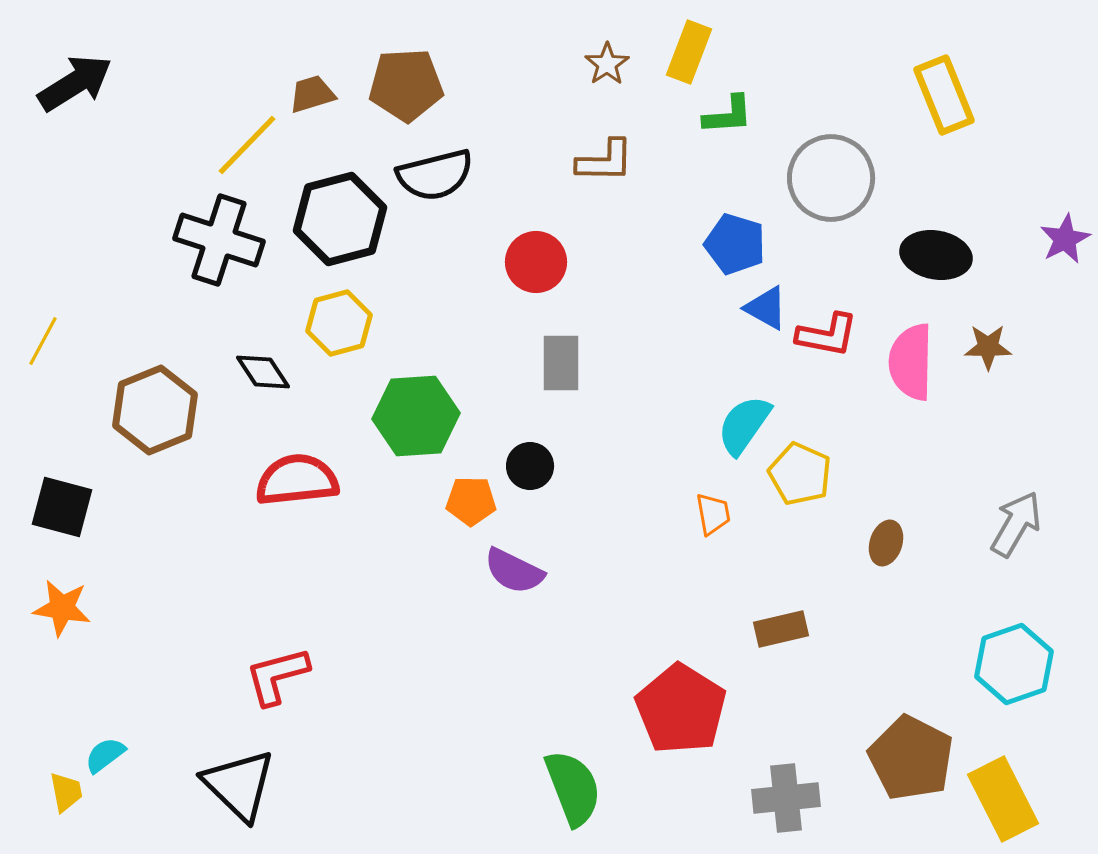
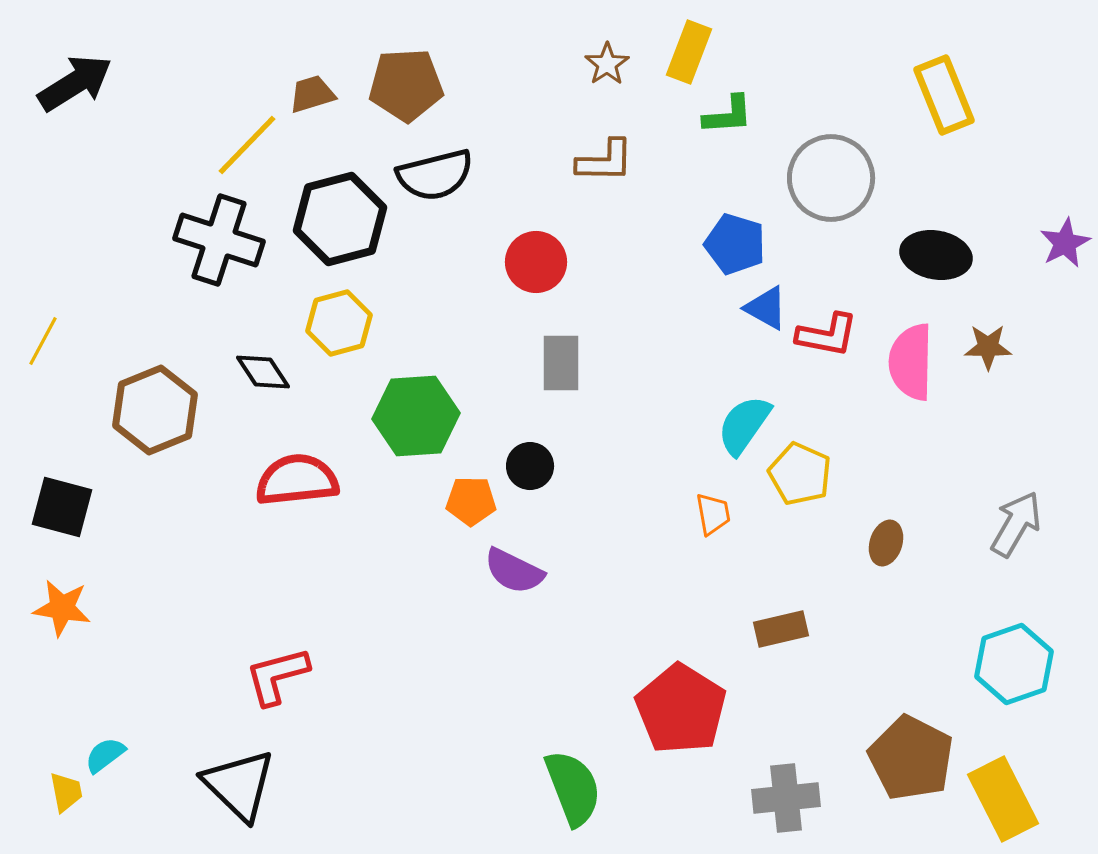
purple star at (1065, 239): moved 4 px down
